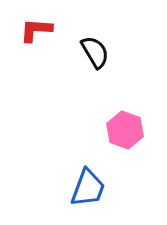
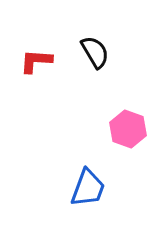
red L-shape: moved 31 px down
pink hexagon: moved 3 px right, 1 px up
